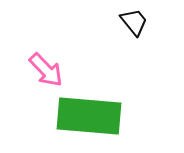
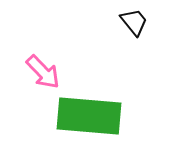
pink arrow: moved 3 px left, 2 px down
